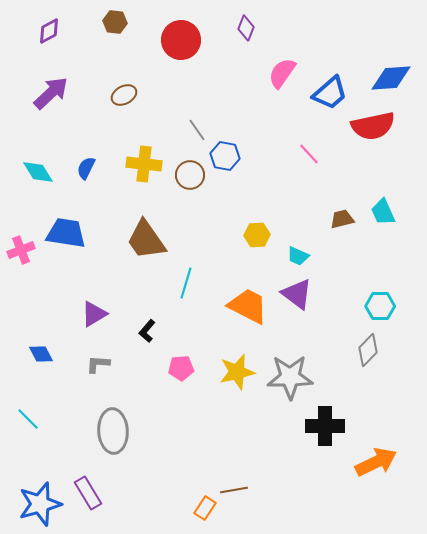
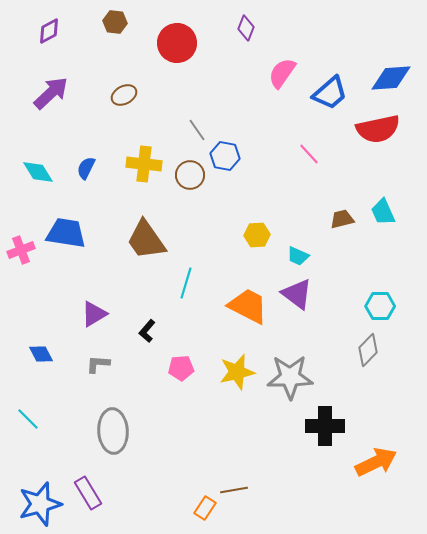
red circle at (181, 40): moved 4 px left, 3 px down
red semicircle at (373, 126): moved 5 px right, 3 px down
